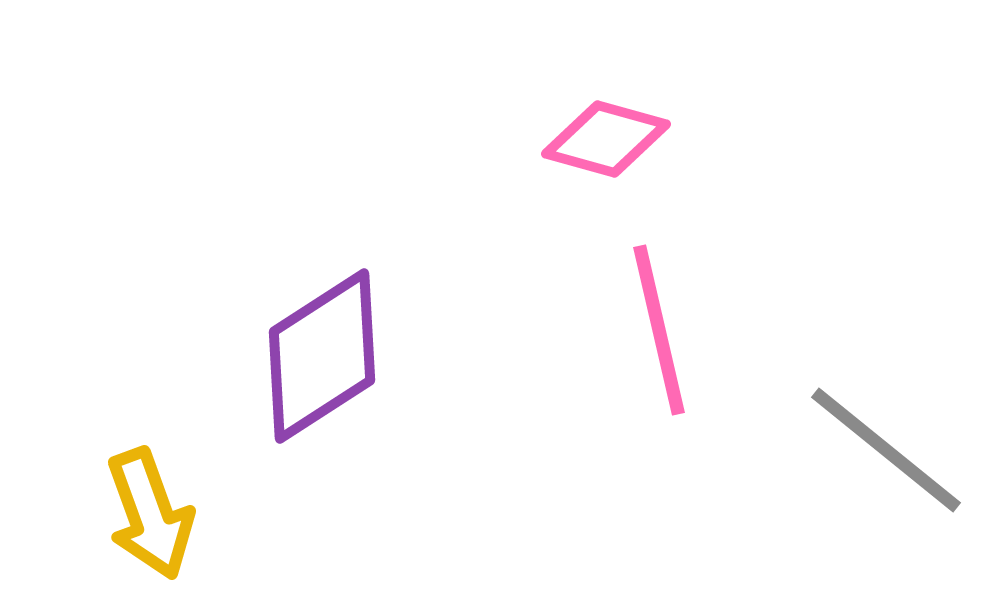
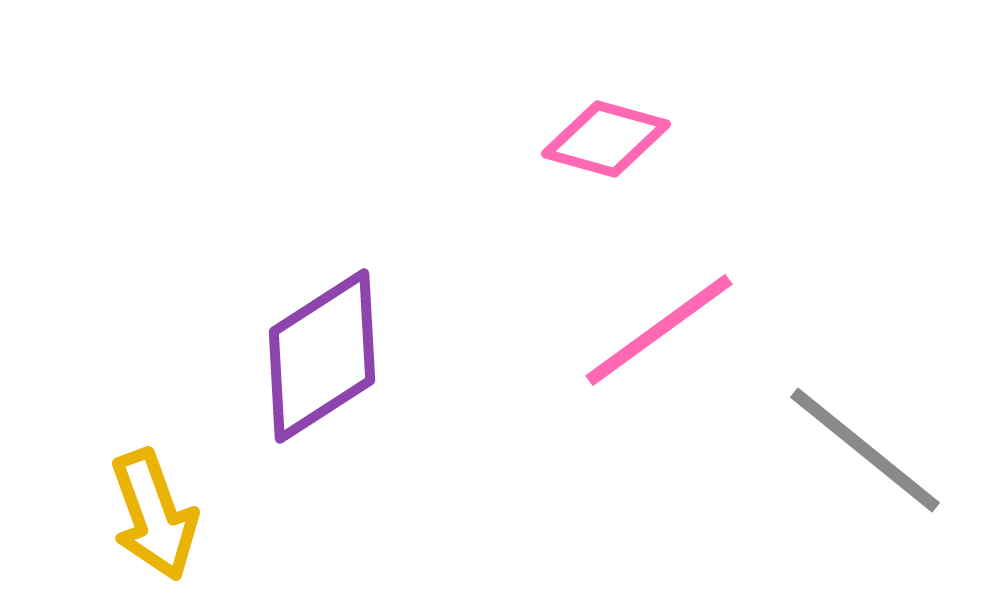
pink line: rotated 67 degrees clockwise
gray line: moved 21 px left
yellow arrow: moved 4 px right, 1 px down
